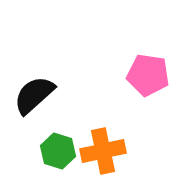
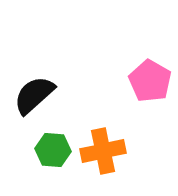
pink pentagon: moved 2 px right, 6 px down; rotated 21 degrees clockwise
green hexagon: moved 5 px left, 1 px up; rotated 12 degrees counterclockwise
